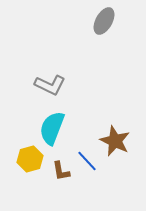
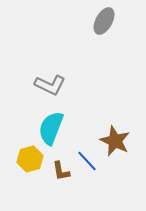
cyan semicircle: moved 1 px left
